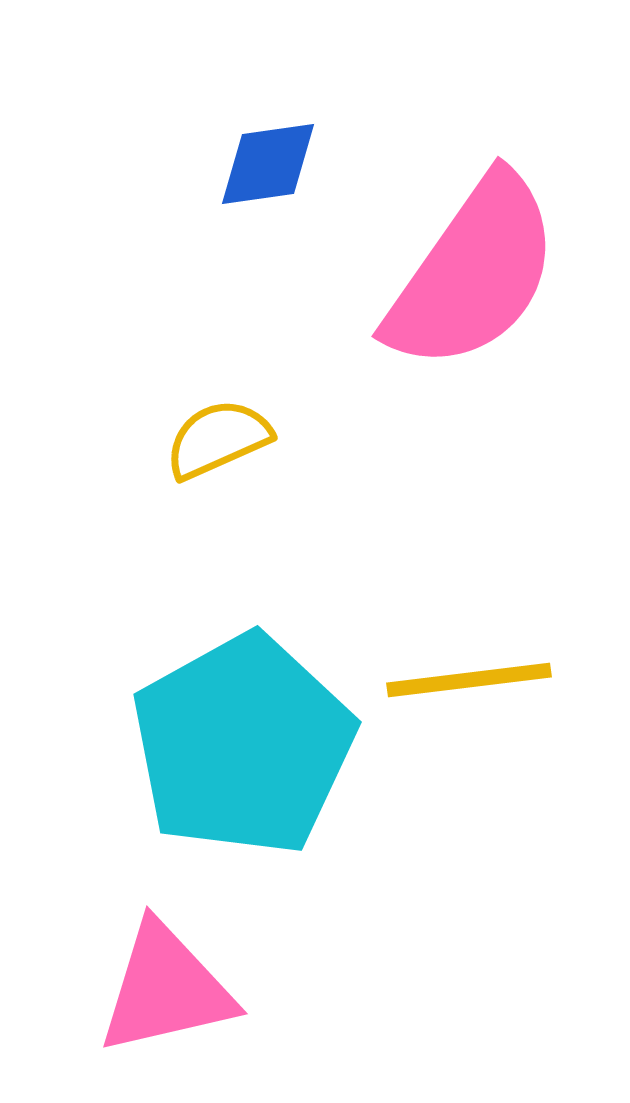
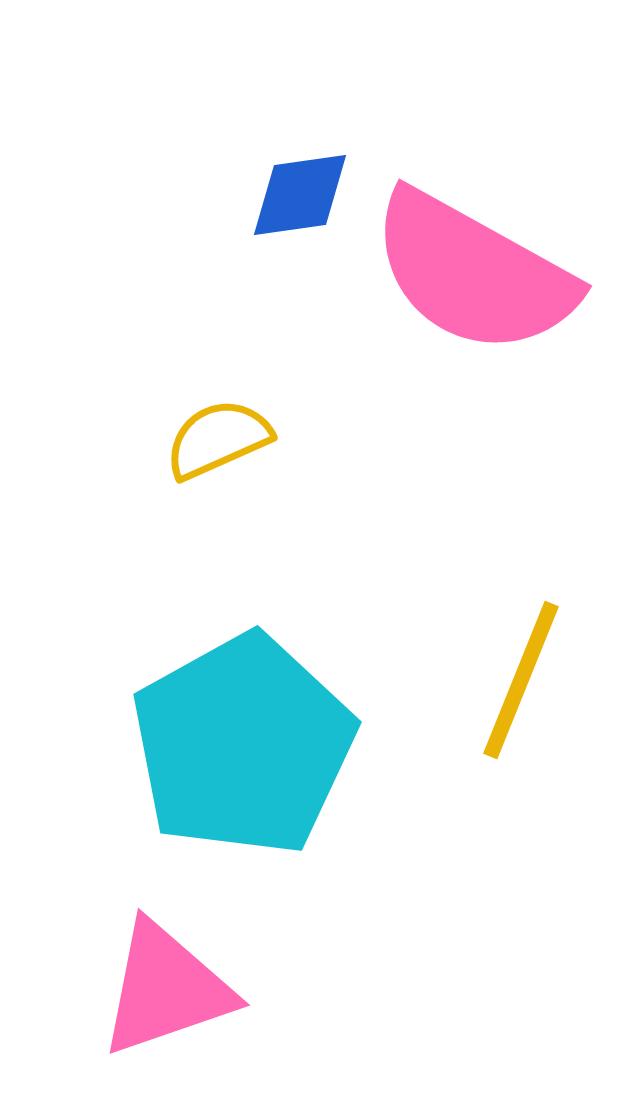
blue diamond: moved 32 px right, 31 px down
pink semicircle: rotated 84 degrees clockwise
yellow line: moved 52 px right; rotated 61 degrees counterclockwise
pink triangle: rotated 6 degrees counterclockwise
